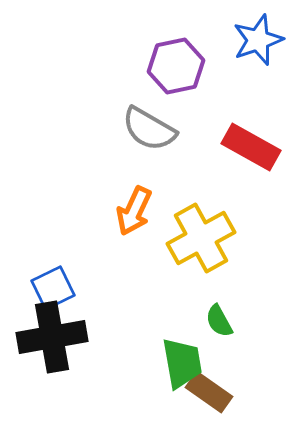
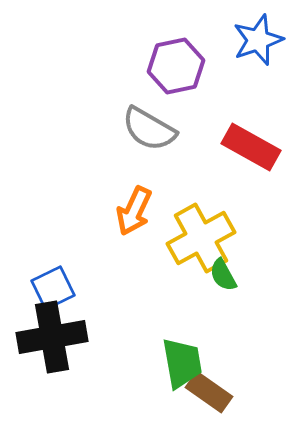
green semicircle: moved 4 px right, 46 px up
